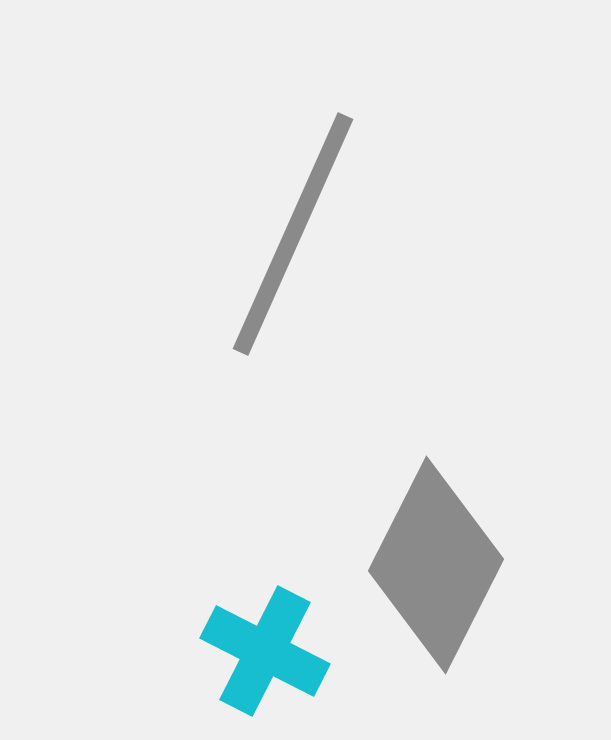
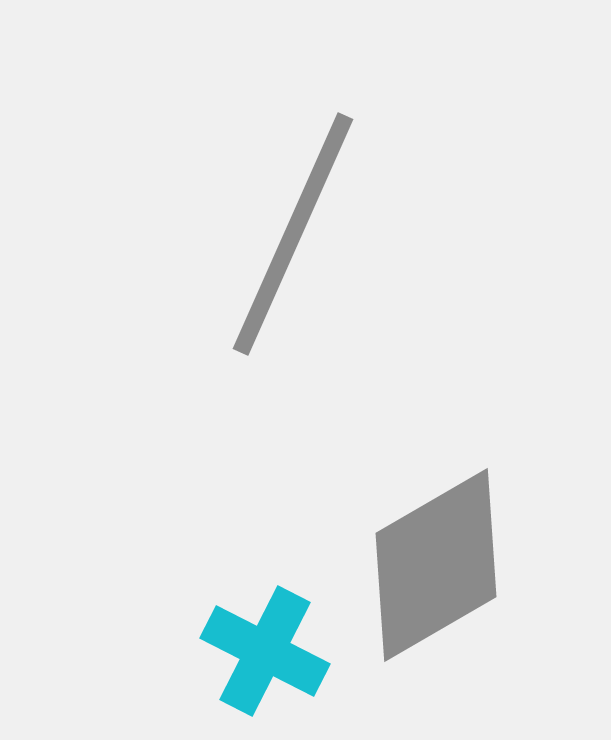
gray diamond: rotated 33 degrees clockwise
